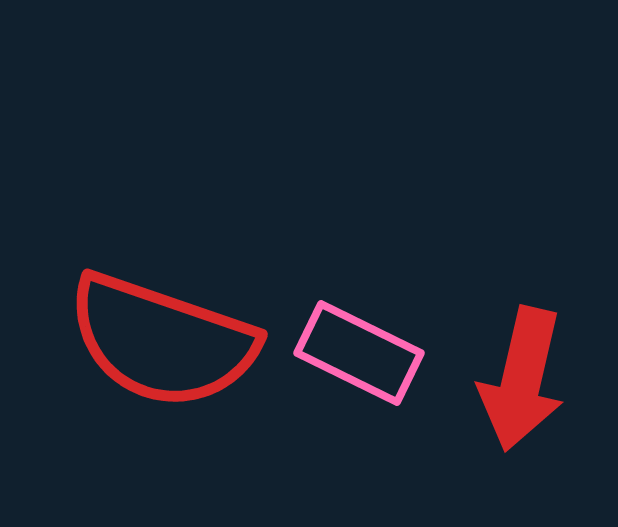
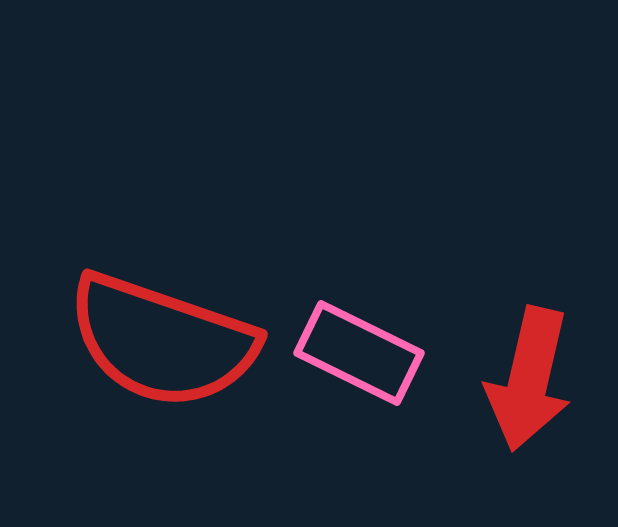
red arrow: moved 7 px right
